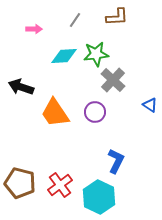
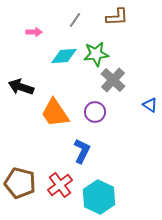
pink arrow: moved 3 px down
blue L-shape: moved 34 px left, 10 px up
